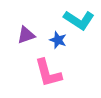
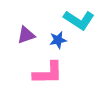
blue star: rotated 30 degrees counterclockwise
pink L-shape: rotated 76 degrees counterclockwise
